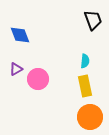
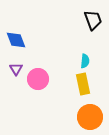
blue diamond: moved 4 px left, 5 px down
purple triangle: rotated 32 degrees counterclockwise
yellow rectangle: moved 2 px left, 2 px up
